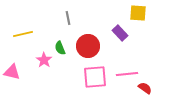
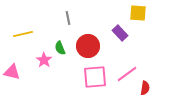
pink line: rotated 30 degrees counterclockwise
red semicircle: rotated 64 degrees clockwise
